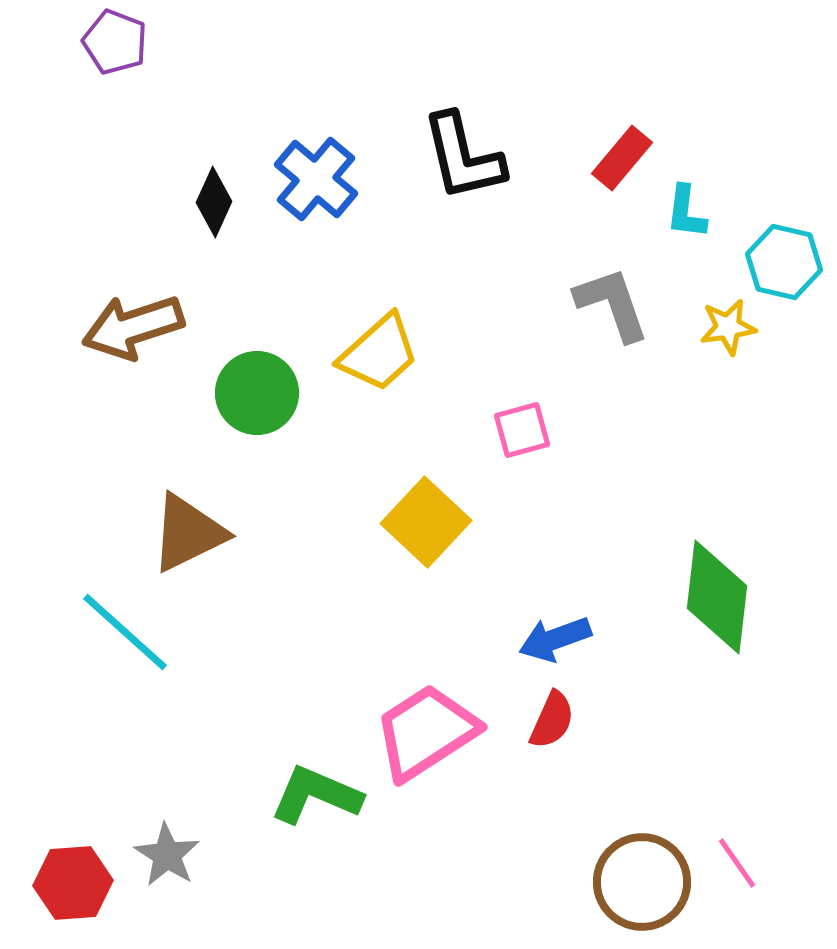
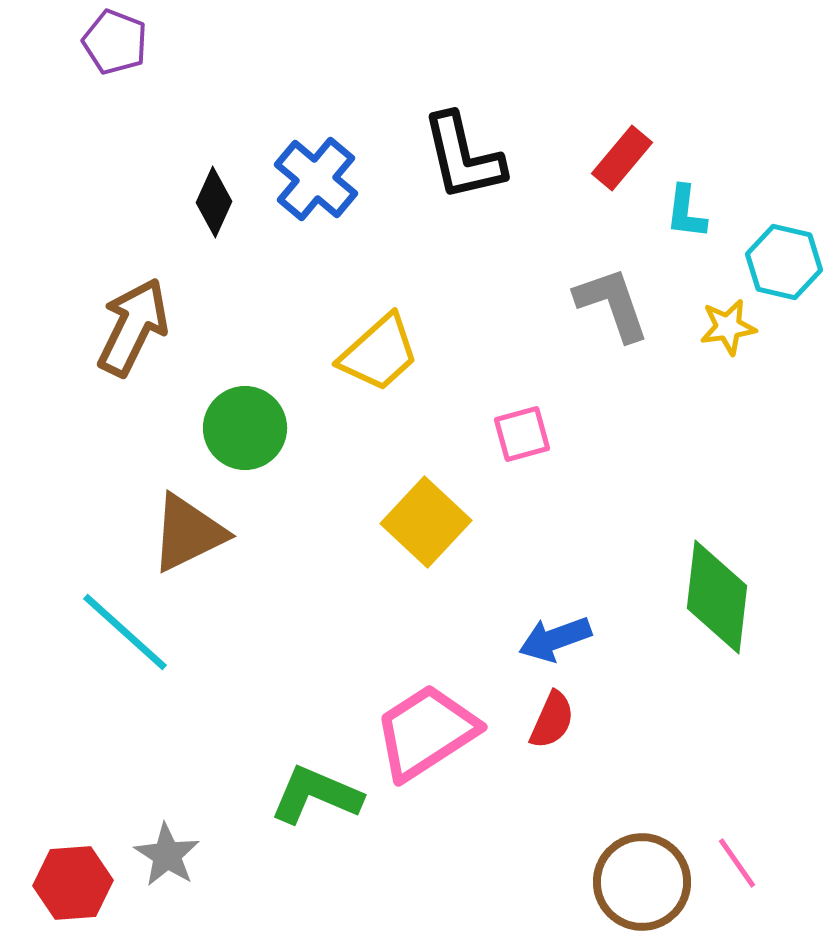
brown arrow: rotated 134 degrees clockwise
green circle: moved 12 px left, 35 px down
pink square: moved 4 px down
